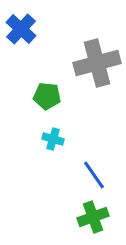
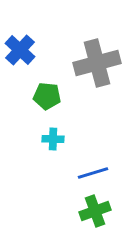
blue cross: moved 1 px left, 21 px down
cyan cross: rotated 15 degrees counterclockwise
blue line: moved 1 px left, 2 px up; rotated 72 degrees counterclockwise
green cross: moved 2 px right, 6 px up
